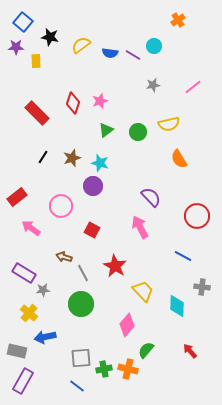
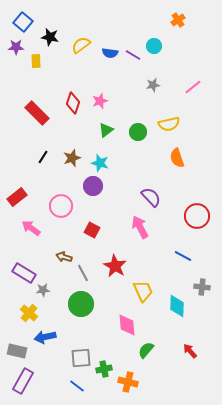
orange semicircle at (179, 159): moved 2 px left, 1 px up; rotated 12 degrees clockwise
yellow trapezoid at (143, 291): rotated 20 degrees clockwise
pink diamond at (127, 325): rotated 45 degrees counterclockwise
orange cross at (128, 369): moved 13 px down
